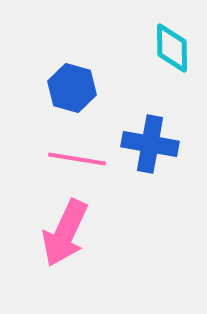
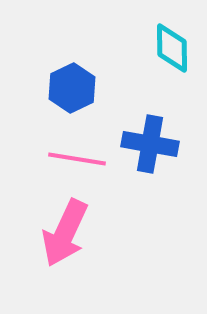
blue hexagon: rotated 18 degrees clockwise
